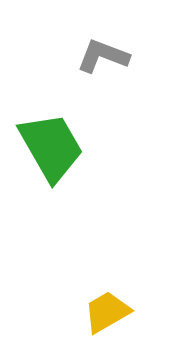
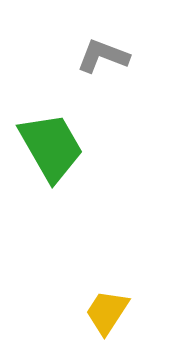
yellow trapezoid: rotated 27 degrees counterclockwise
